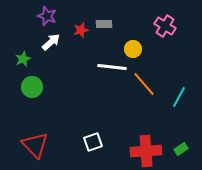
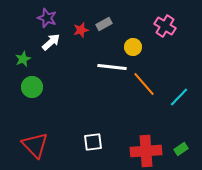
purple star: moved 2 px down
gray rectangle: rotated 28 degrees counterclockwise
yellow circle: moved 2 px up
cyan line: rotated 15 degrees clockwise
white square: rotated 12 degrees clockwise
